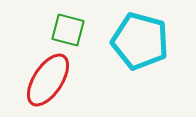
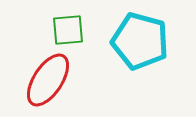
green square: rotated 20 degrees counterclockwise
